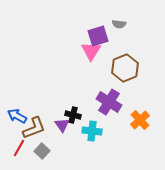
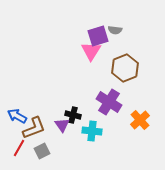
gray semicircle: moved 4 px left, 6 px down
gray square: rotated 21 degrees clockwise
